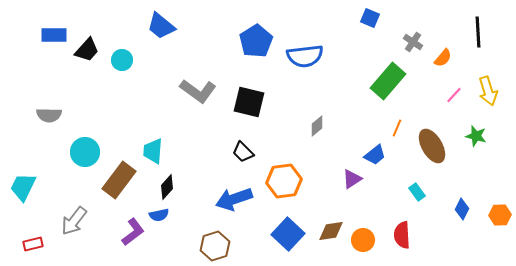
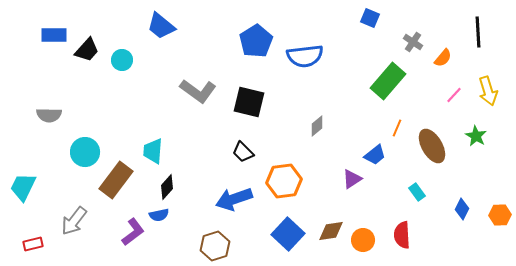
green star at (476, 136): rotated 15 degrees clockwise
brown rectangle at (119, 180): moved 3 px left
